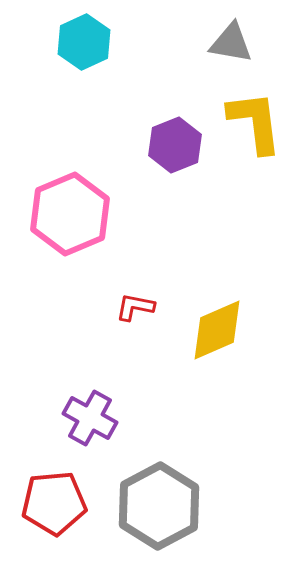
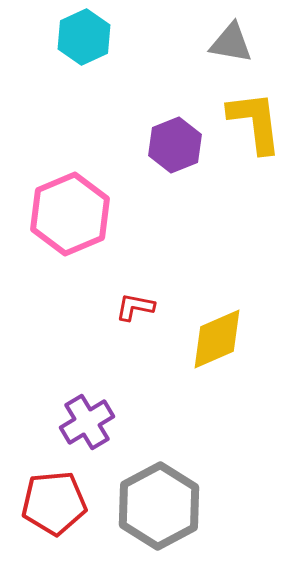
cyan hexagon: moved 5 px up
yellow diamond: moved 9 px down
purple cross: moved 3 px left, 4 px down; rotated 30 degrees clockwise
